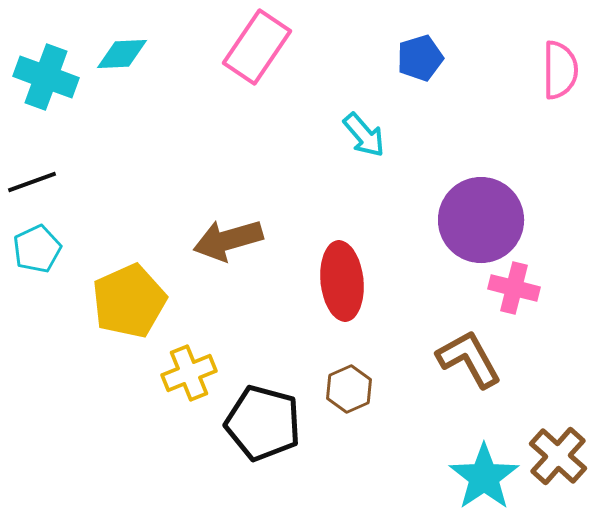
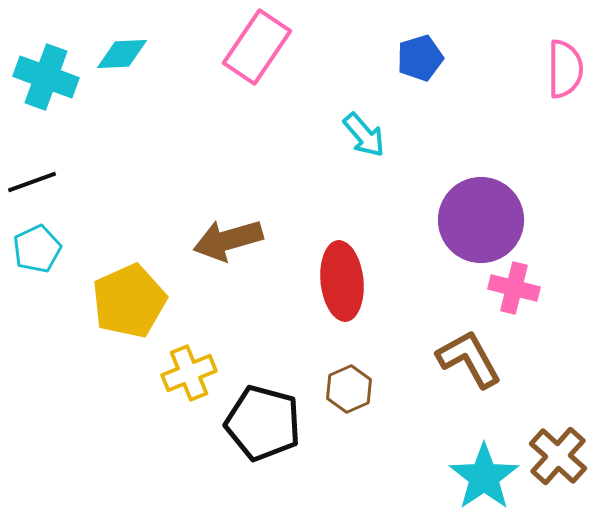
pink semicircle: moved 5 px right, 1 px up
